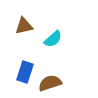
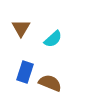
brown triangle: moved 3 px left, 2 px down; rotated 48 degrees counterclockwise
brown semicircle: rotated 40 degrees clockwise
